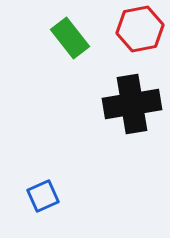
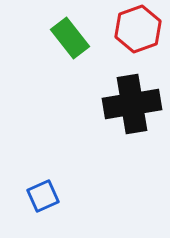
red hexagon: moved 2 px left; rotated 9 degrees counterclockwise
